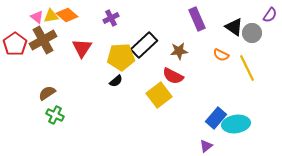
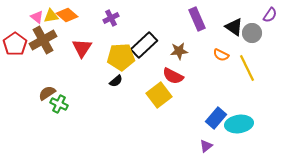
green cross: moved 4 px right, 11 px up
cyan ellipse: moved 3 px right
